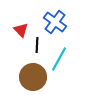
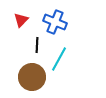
blue cross: rotated 15 degrees counterclockwise
red triangle: moved 10 px up; rotated 28 degrees clockwise
brown circle: moved 1 px left
